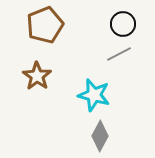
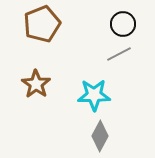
brown pentagon: moved 3 px left, 1 px up
brown star: moved 1 px left, 8 px down
cyan star: rotated 16 degrees counterclockwise
